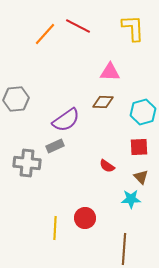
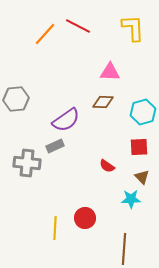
brown triangle: moved 1 px right
